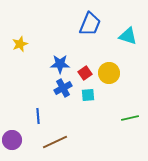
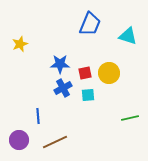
red square: rotated 24 degrees clockwise
purple circle: moved 7 px right
